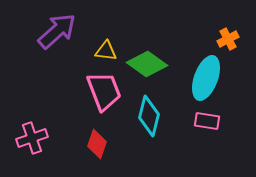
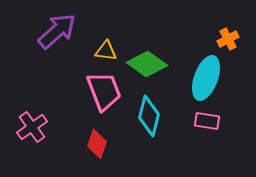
pink cross: moved 11 px up; rotated 16 degrees counterclockwise
